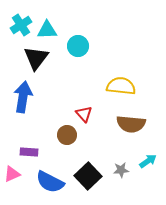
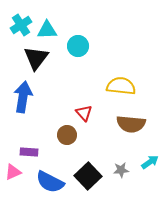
red triangle: moved 1 px up
cyan arrow: moved 2 px right, 1 px down
pink triangle: moved 1 px right, 2 px up
